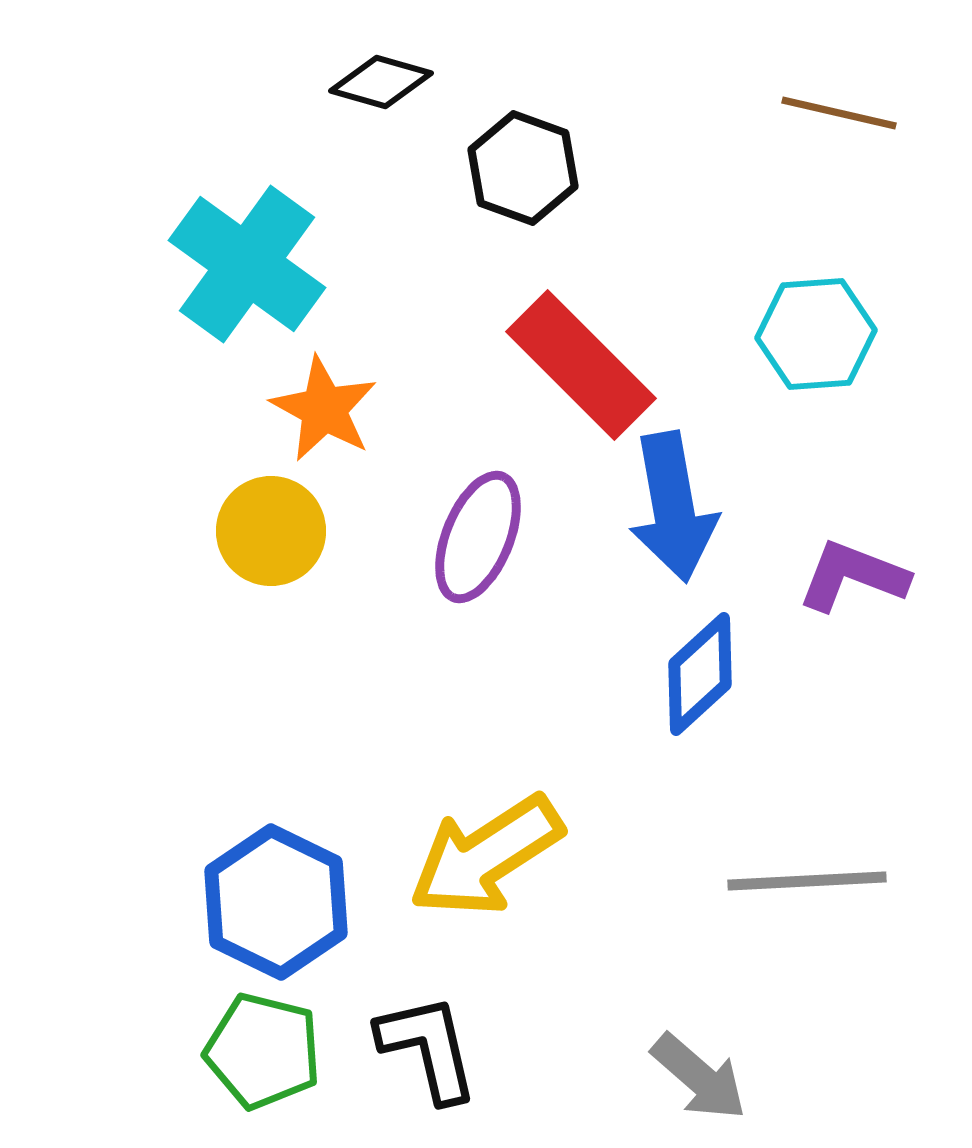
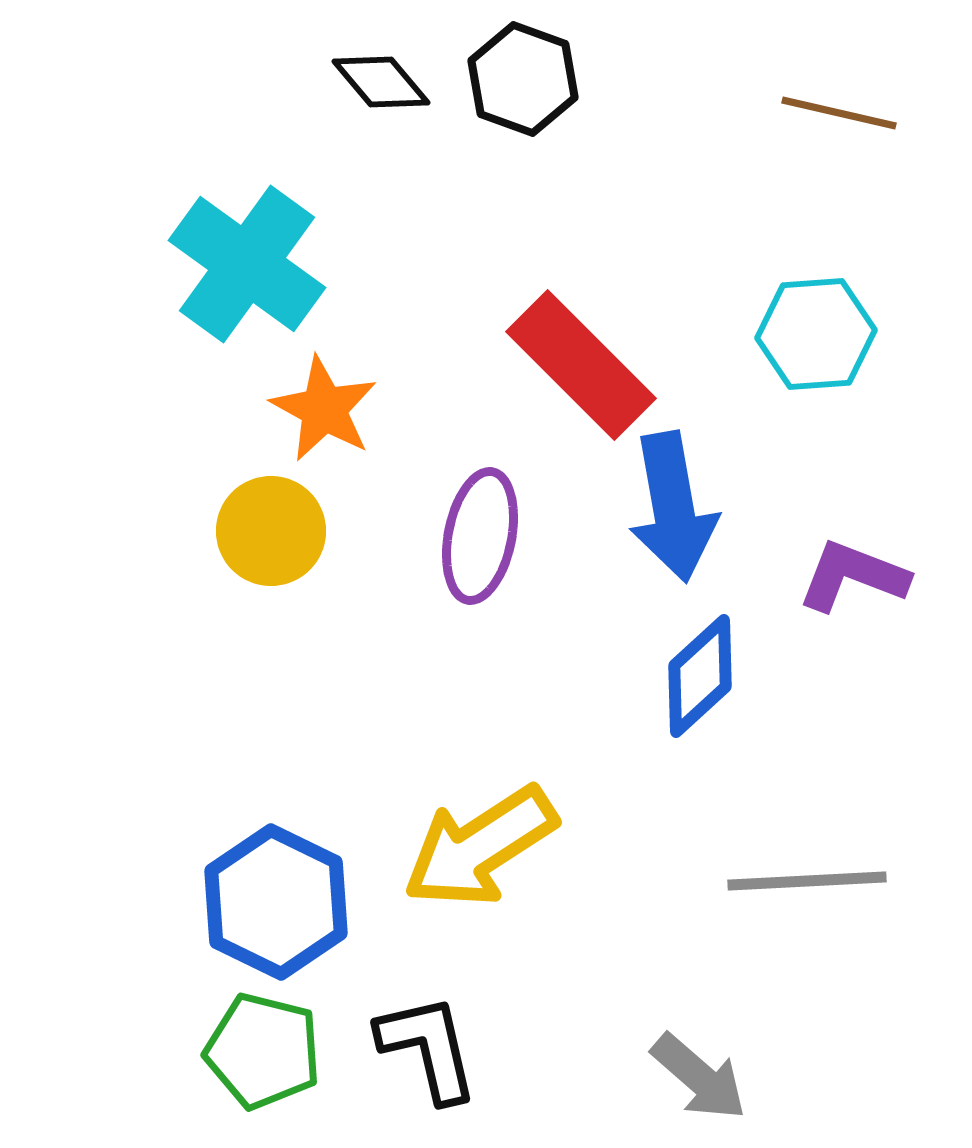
black diamond: rotated 34 degrees clockwise
black hexagon: moved 89 px up
purple ellipse: moved 2 px right, 1 px up; rotated 11 degrees counterclockwise
blue diamond: moved 2 px down
yellow arrow: moved 6 px left, 9 px up
